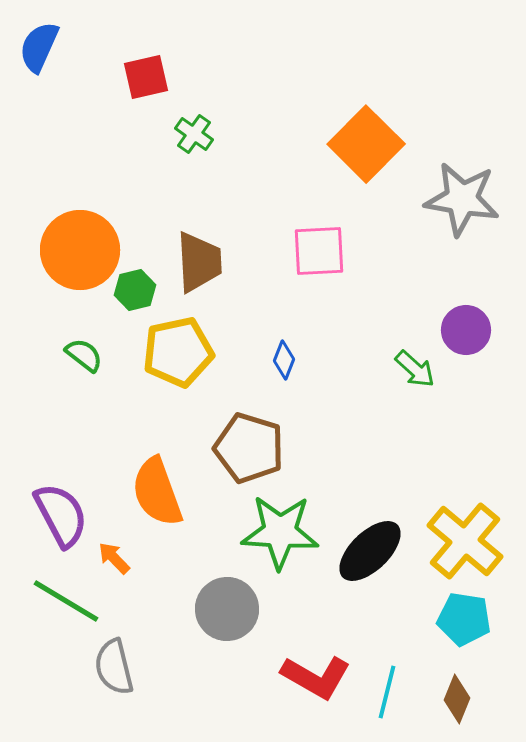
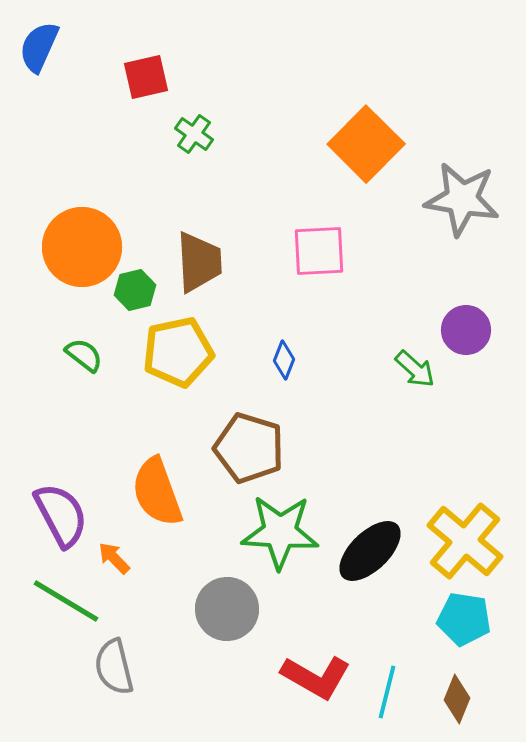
orange circle: moved 2 px right, 3 px up
